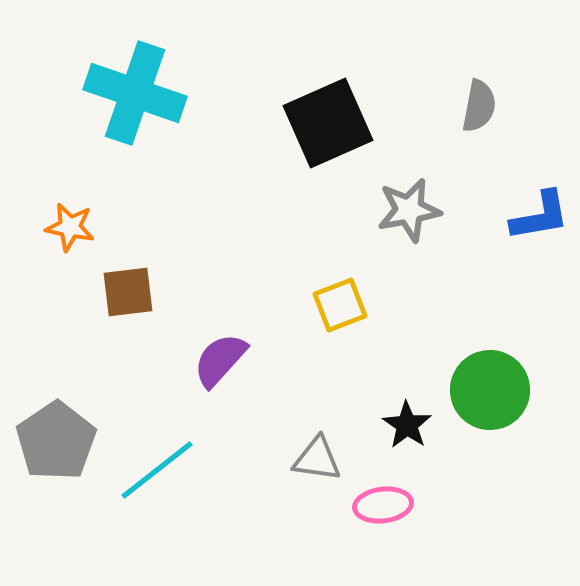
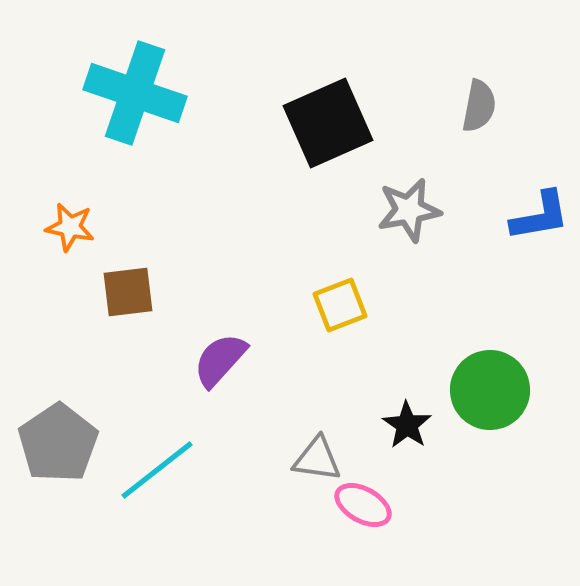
gray pentagon: moved 2 px right, 2 px down
pink ellipse: moved 20 px left; rotated 36 degrees clockwise
